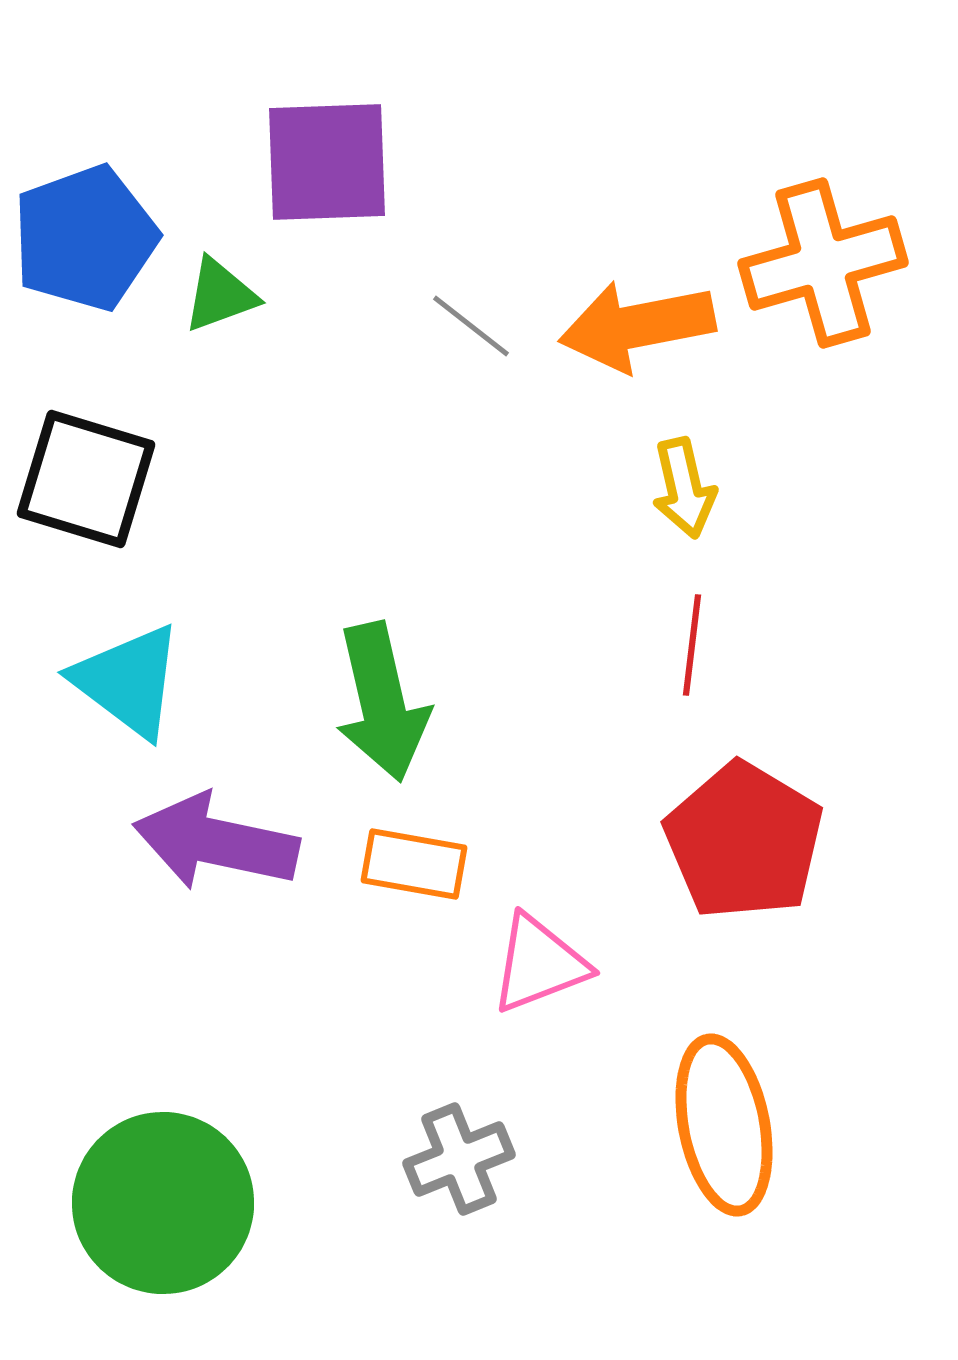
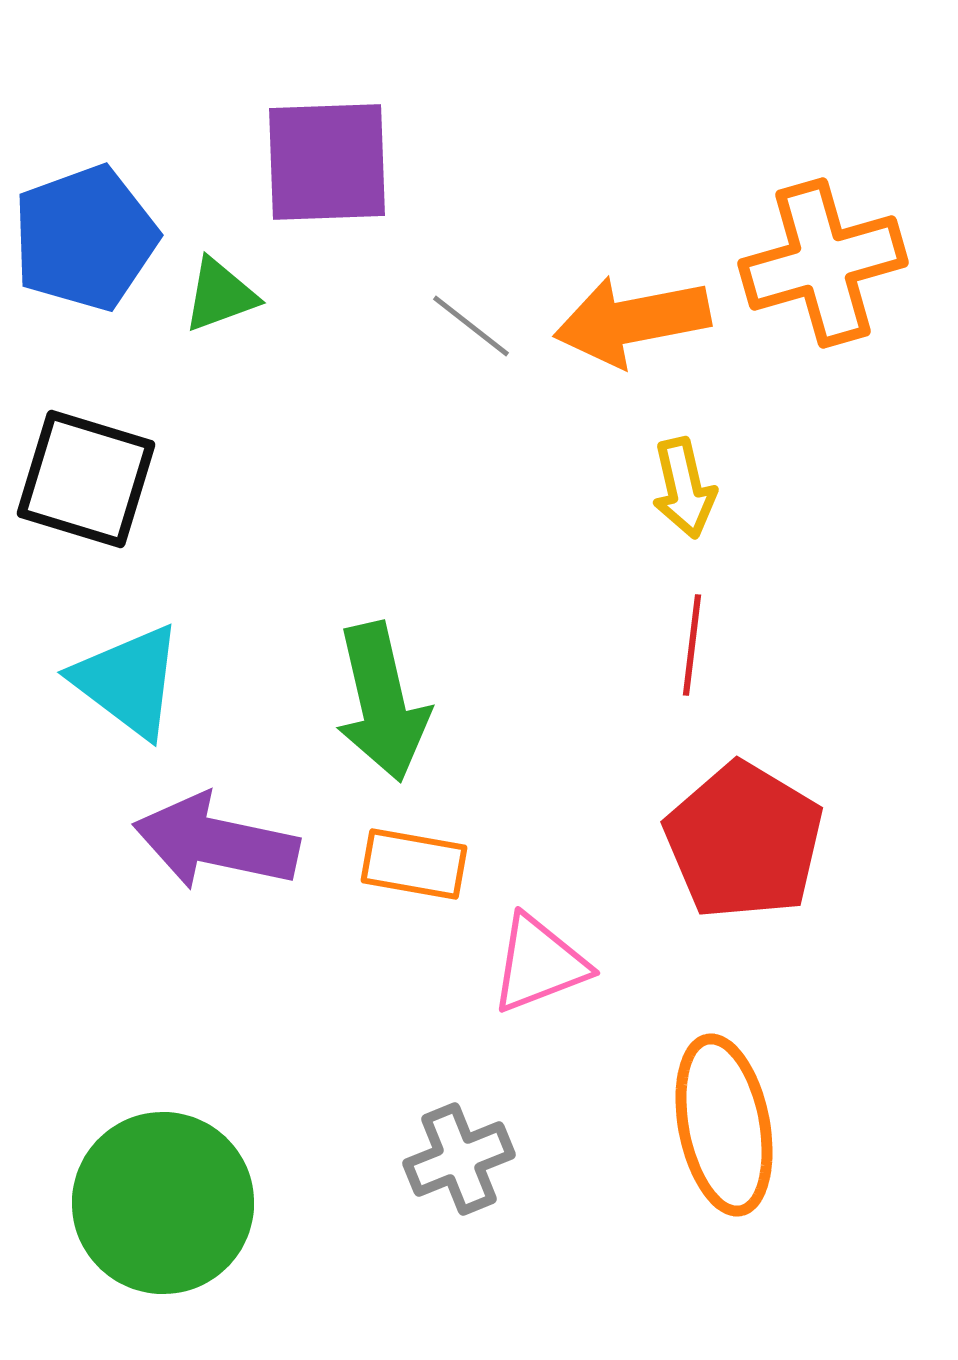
orange arrow: moved 5 px left, 5 px up
